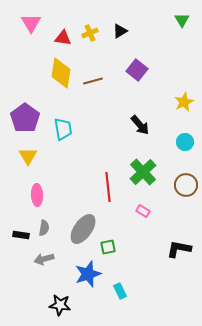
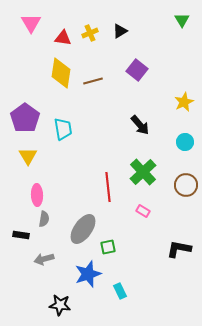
gray semicircle: moved 9 px up
